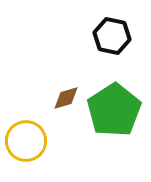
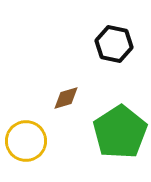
black hexagon: moved 2 px right, 8 px down
green pentagon: moved 6 px right, 22 px down
